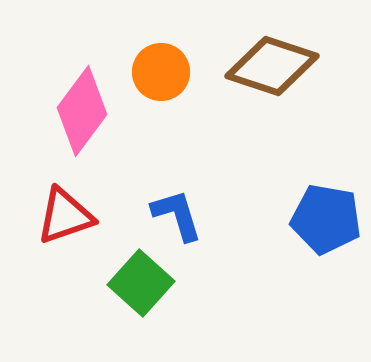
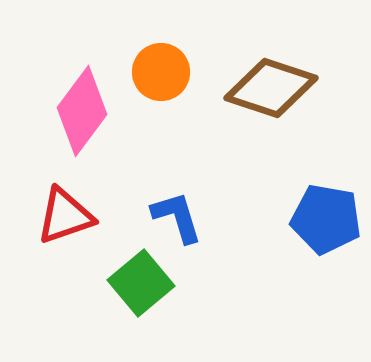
brown diamond: moved 1 px left, 22 px down
blue L-shape: moved 2 px down
green square: rotated 8 degrees clockwise
